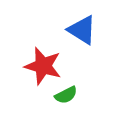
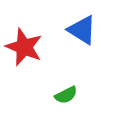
red star: moved 19 px left, 19 px up; rotated 6 degrees clockwise
